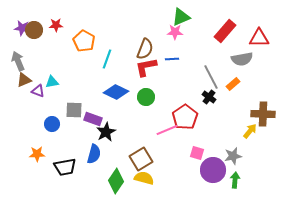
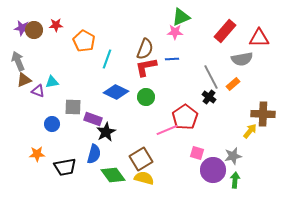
gray square: moved 1 px left, 3 px up
green diamond: moved 3 px left, 6 px up; rotated 70 degrees counterclockwise
